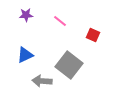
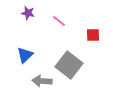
purple star: moved 2 px right, 2 px up; rotated 16 degrees clockwise
pink line: moved 1 px left
red square: rotated 24 degrees counterclockwise
blue triangle: rotated 18 degrees counterclockwise
